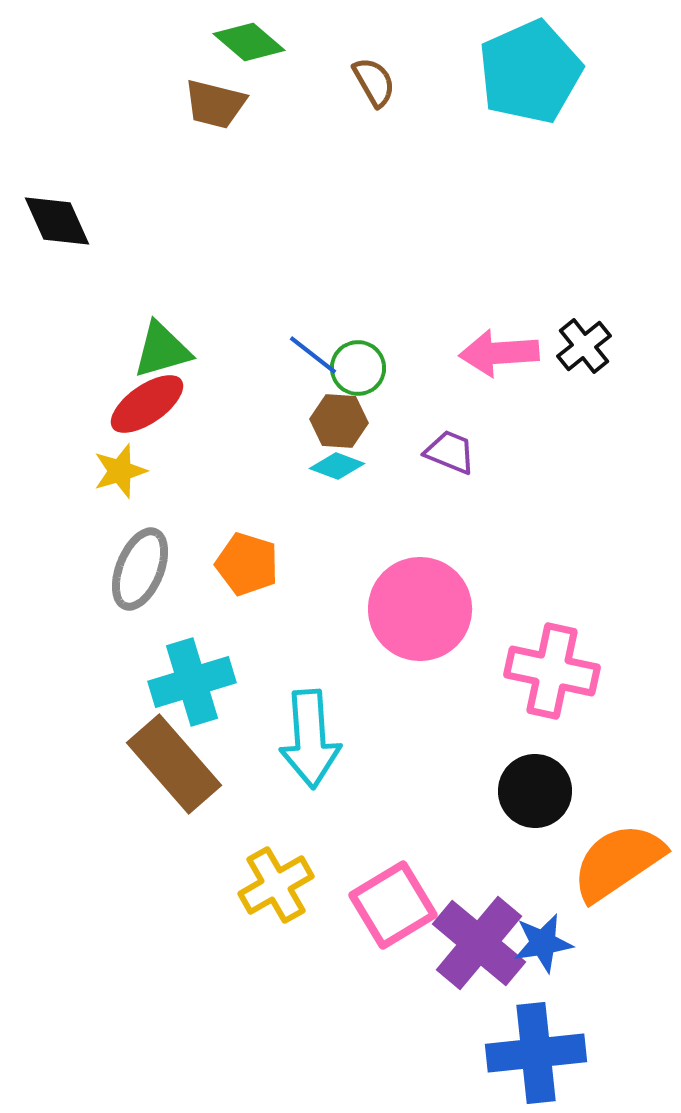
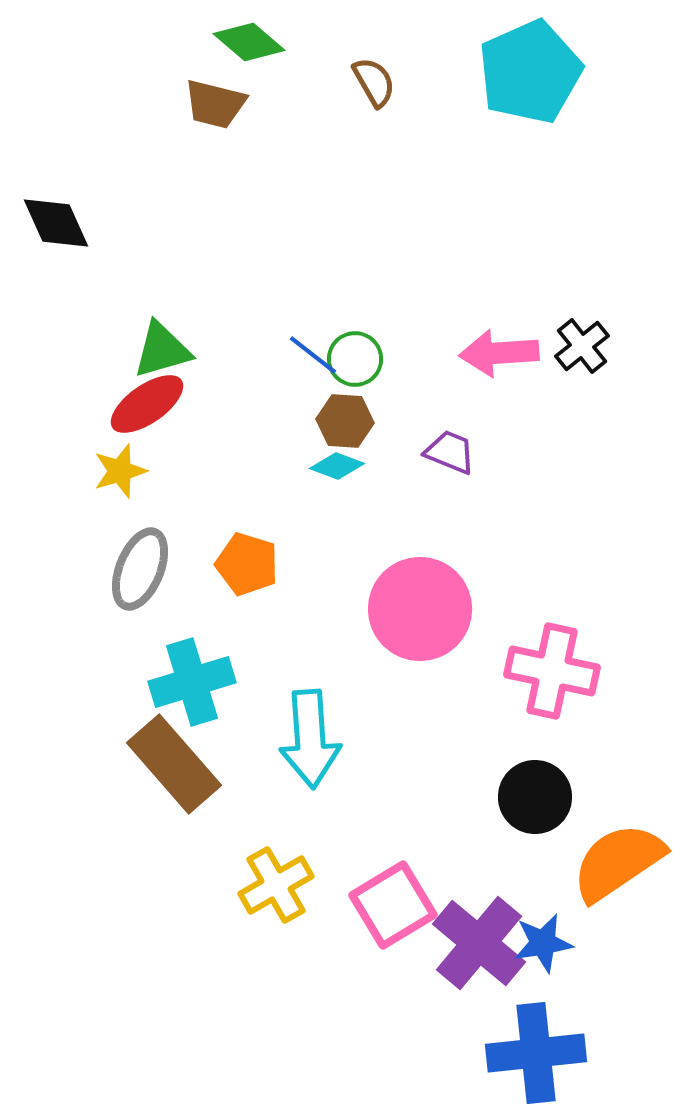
black diamond: moved 1 px left, 2 px down
black cross: moved 2 px left
green circle: moved 3 px left, 9 px up
brown hexagon: moved 6 px right
black circle: moved 6 px down
